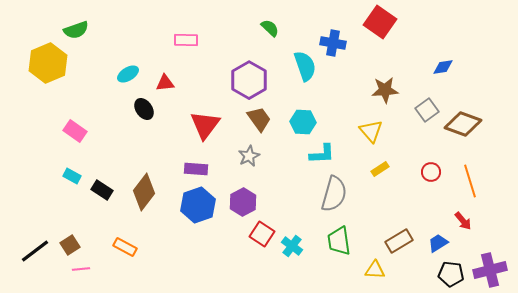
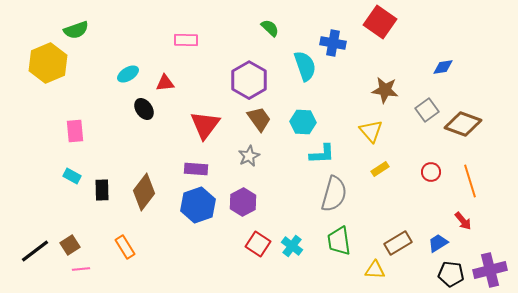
brown star at (385, 90): rotated 12 degrees clockwise
pink rectangle at (75, 131): rotated 50 degrees clockwise
black rectangle at (102, 190): rotated 55 degrees clockwise
red square at (262, 234): moved 4 px left, 10 px down
brown rectangle at (399, 241): moved 1 px left, 2 px down
orange rectangle at (125, 247): rotated 30 degrees clockwise
